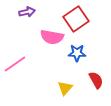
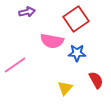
pink semicircle: moved 4 px down
pink line: moved 1 px down
